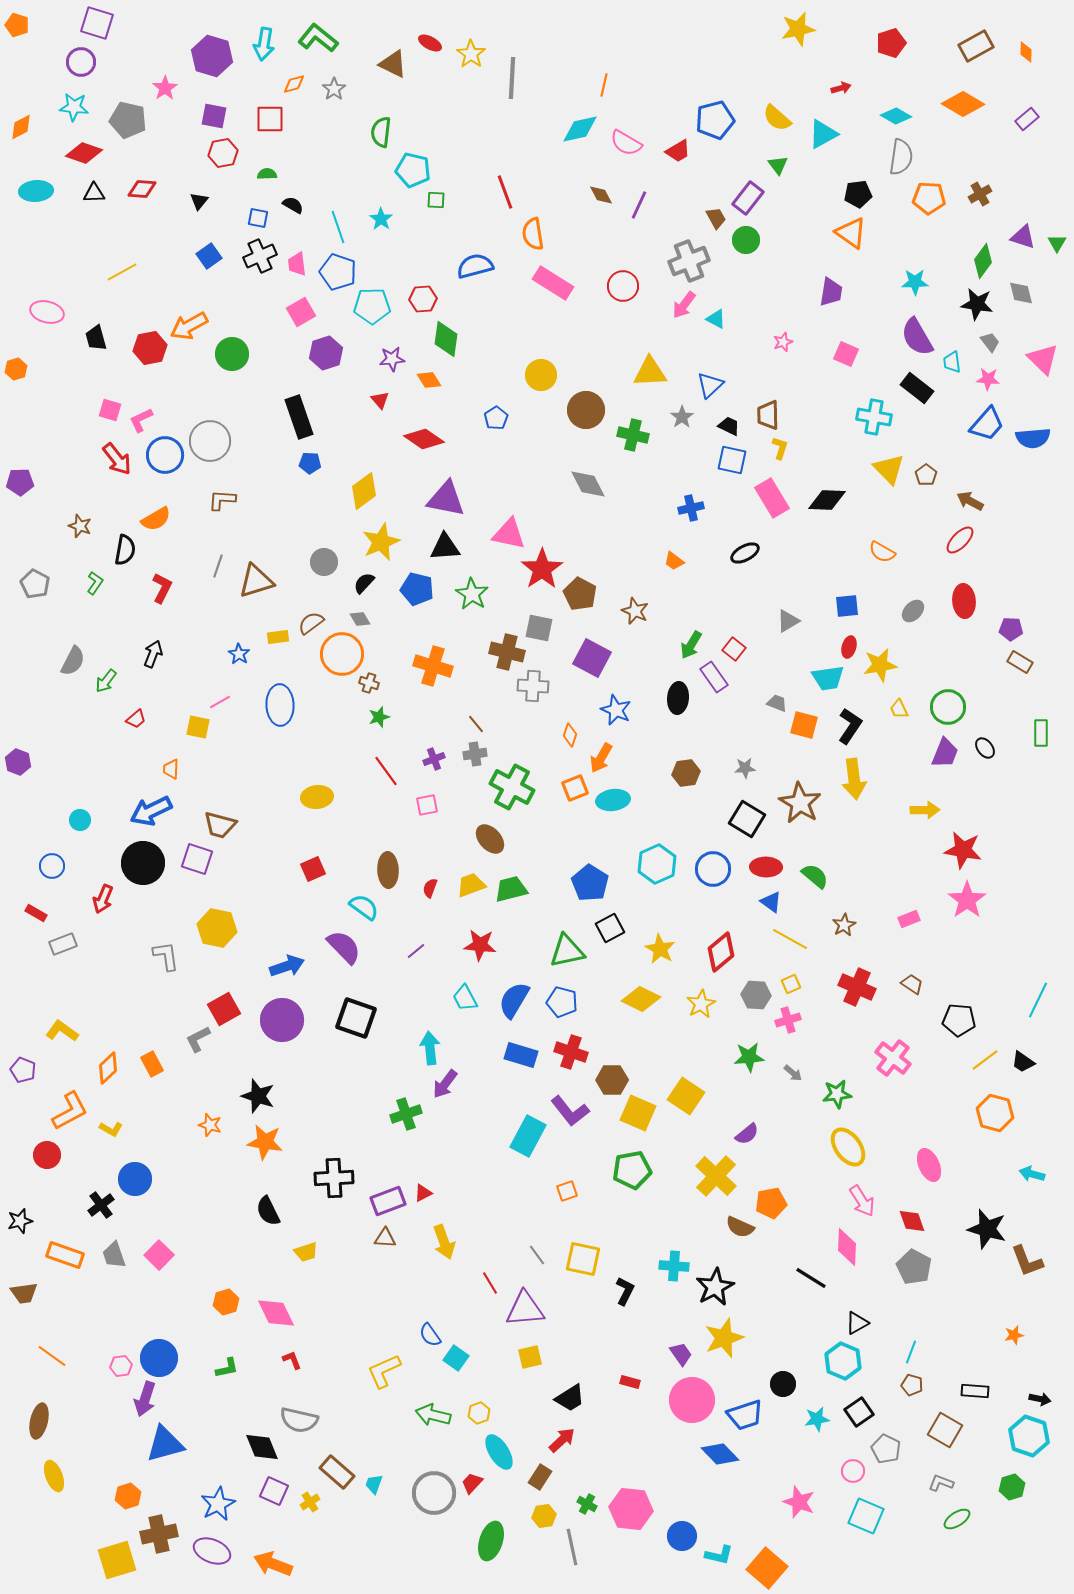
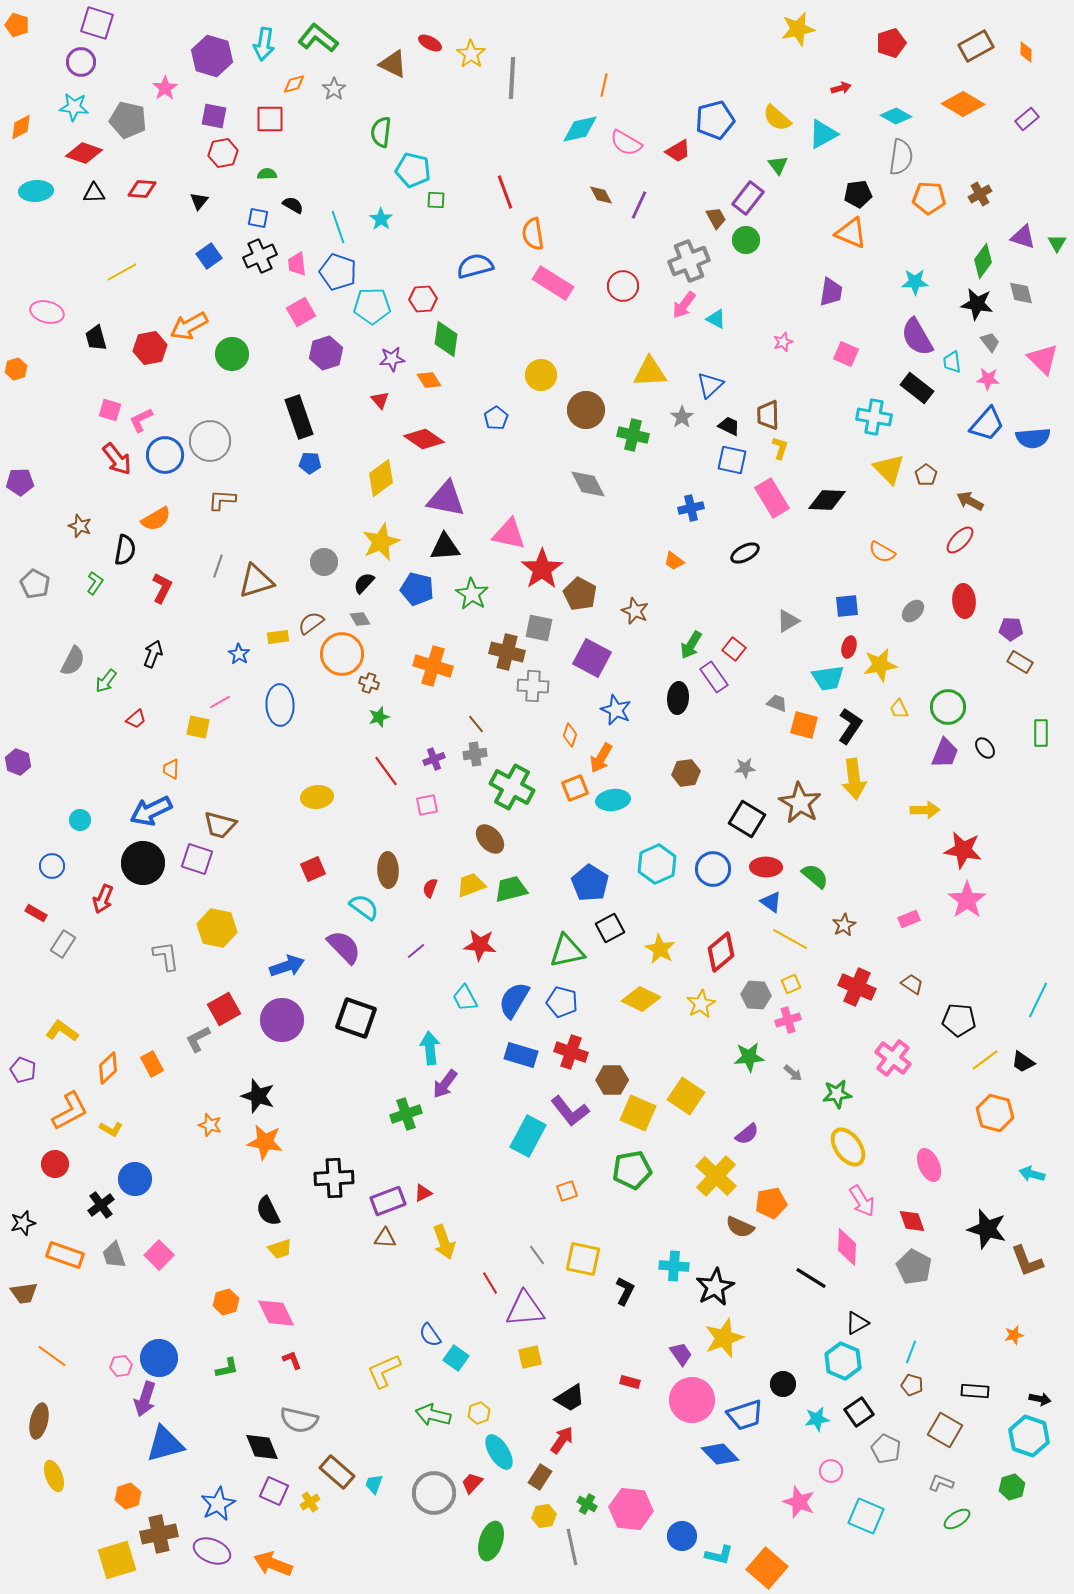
orange triangle at (851, 233): rotated 12 degrees counterclockwise
yellow diamond at (364, 491): moved 17 px right, 13 px up
gray rectangle at (63, 944): rotated 36 degrees counterclockwise
red circle at (47, 1155): moved 8 px right, 9 px down
black star at (20, 1221): moved 3 px right, 2 px down
yellow trapezoid at (306, 1252): moved 26 px left, 3 px up
red arrow at (562, 1440): rotated 12 degrees counterclockwise
pink circle at (853, 1471): moved 22 px left
